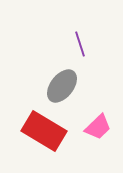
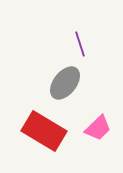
gray ellipse: moved 3 px right, 3 px up
pink trapezoid: moved 1 px down
